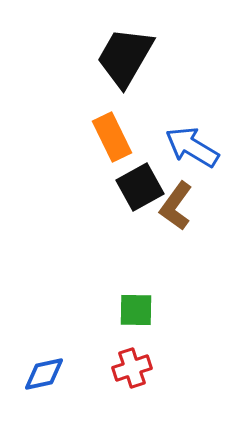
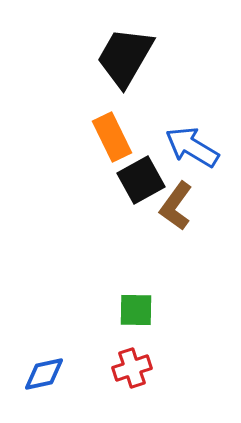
black square: moved 1 px right, 7 px up
